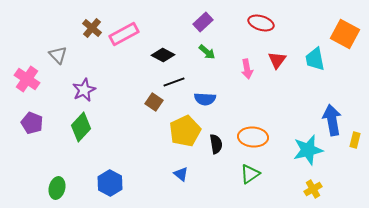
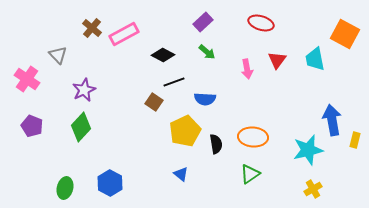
purple pentagon: moved 3 px down
green ellipse: moved 8 px right
